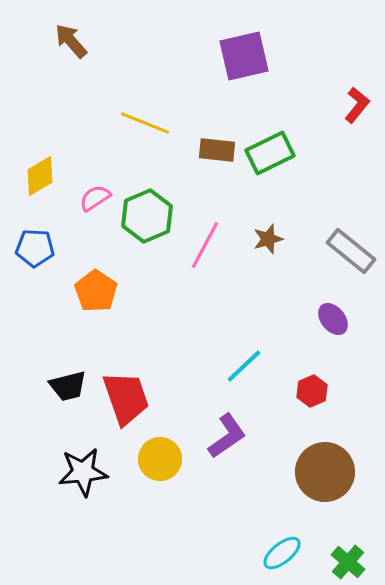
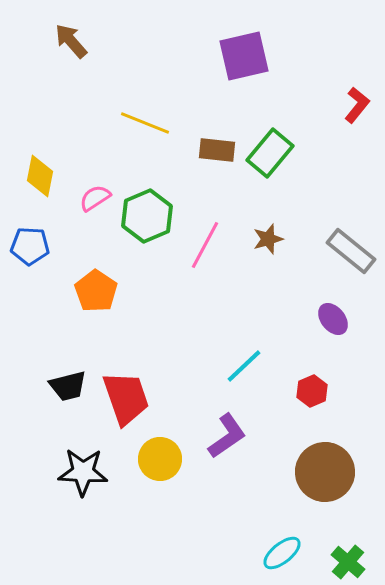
green rectangle: rotated 24 degrees counterclockwise
yellow diamond: rotated 48 degrees counterclockwise
blue pentagon: moved 5 px left, 2 px up
black star: rotated 9 degrees clockwise
